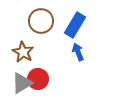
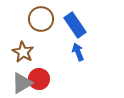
brown circle: moved 2 px up
blue rectangle: rotated 65 degrees counterclockwise
red circle: moved 1 px right
